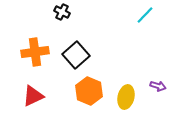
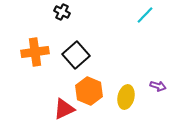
red triangle: moved 31 px right, 13 px down
